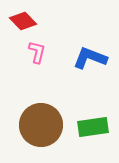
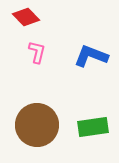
red diamond: moved 3 px right, 4 px up
blue L-shape: moved 1 px right, 2 px up
brown circle: moved 4 px left
